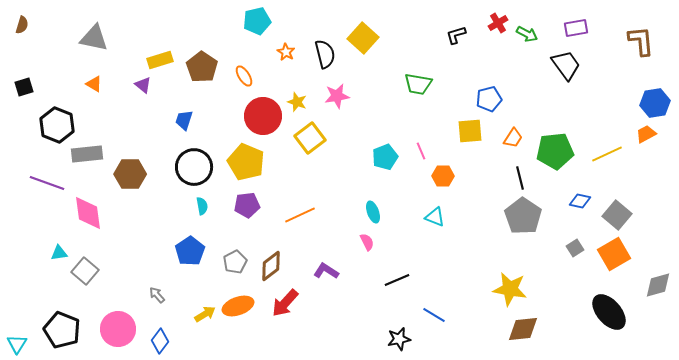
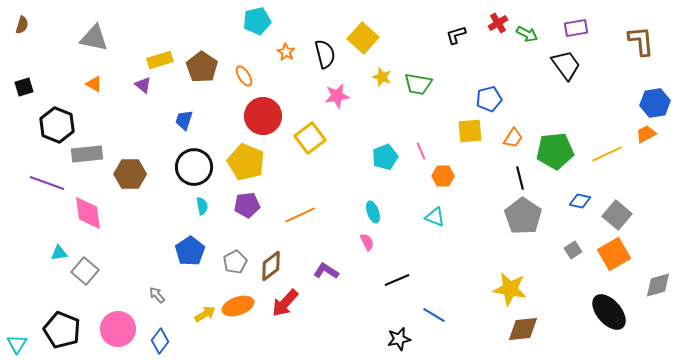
yellow star at (297, 102): moved 85 px right, 25 px up
gray square at (575, 248): moved 2 px left, 2 px down
